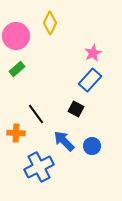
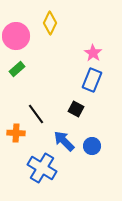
pink star: rotated 12 degrees counterclockwise
blue rectangle: moved 2 px right; rotated 20 degrees counterclockwise
blue cross: moved 3 px right, 1 px down; rotated 32 degrees counterclockwise
